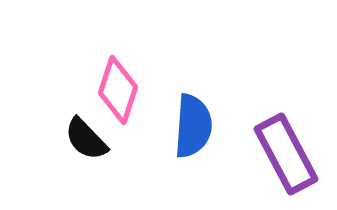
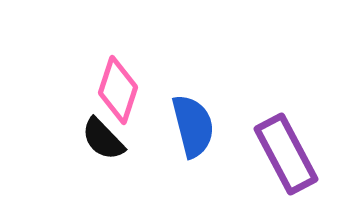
blue semicircle: rotated 18 degrees counterclockwise
black semicircle: moved 17 px right
